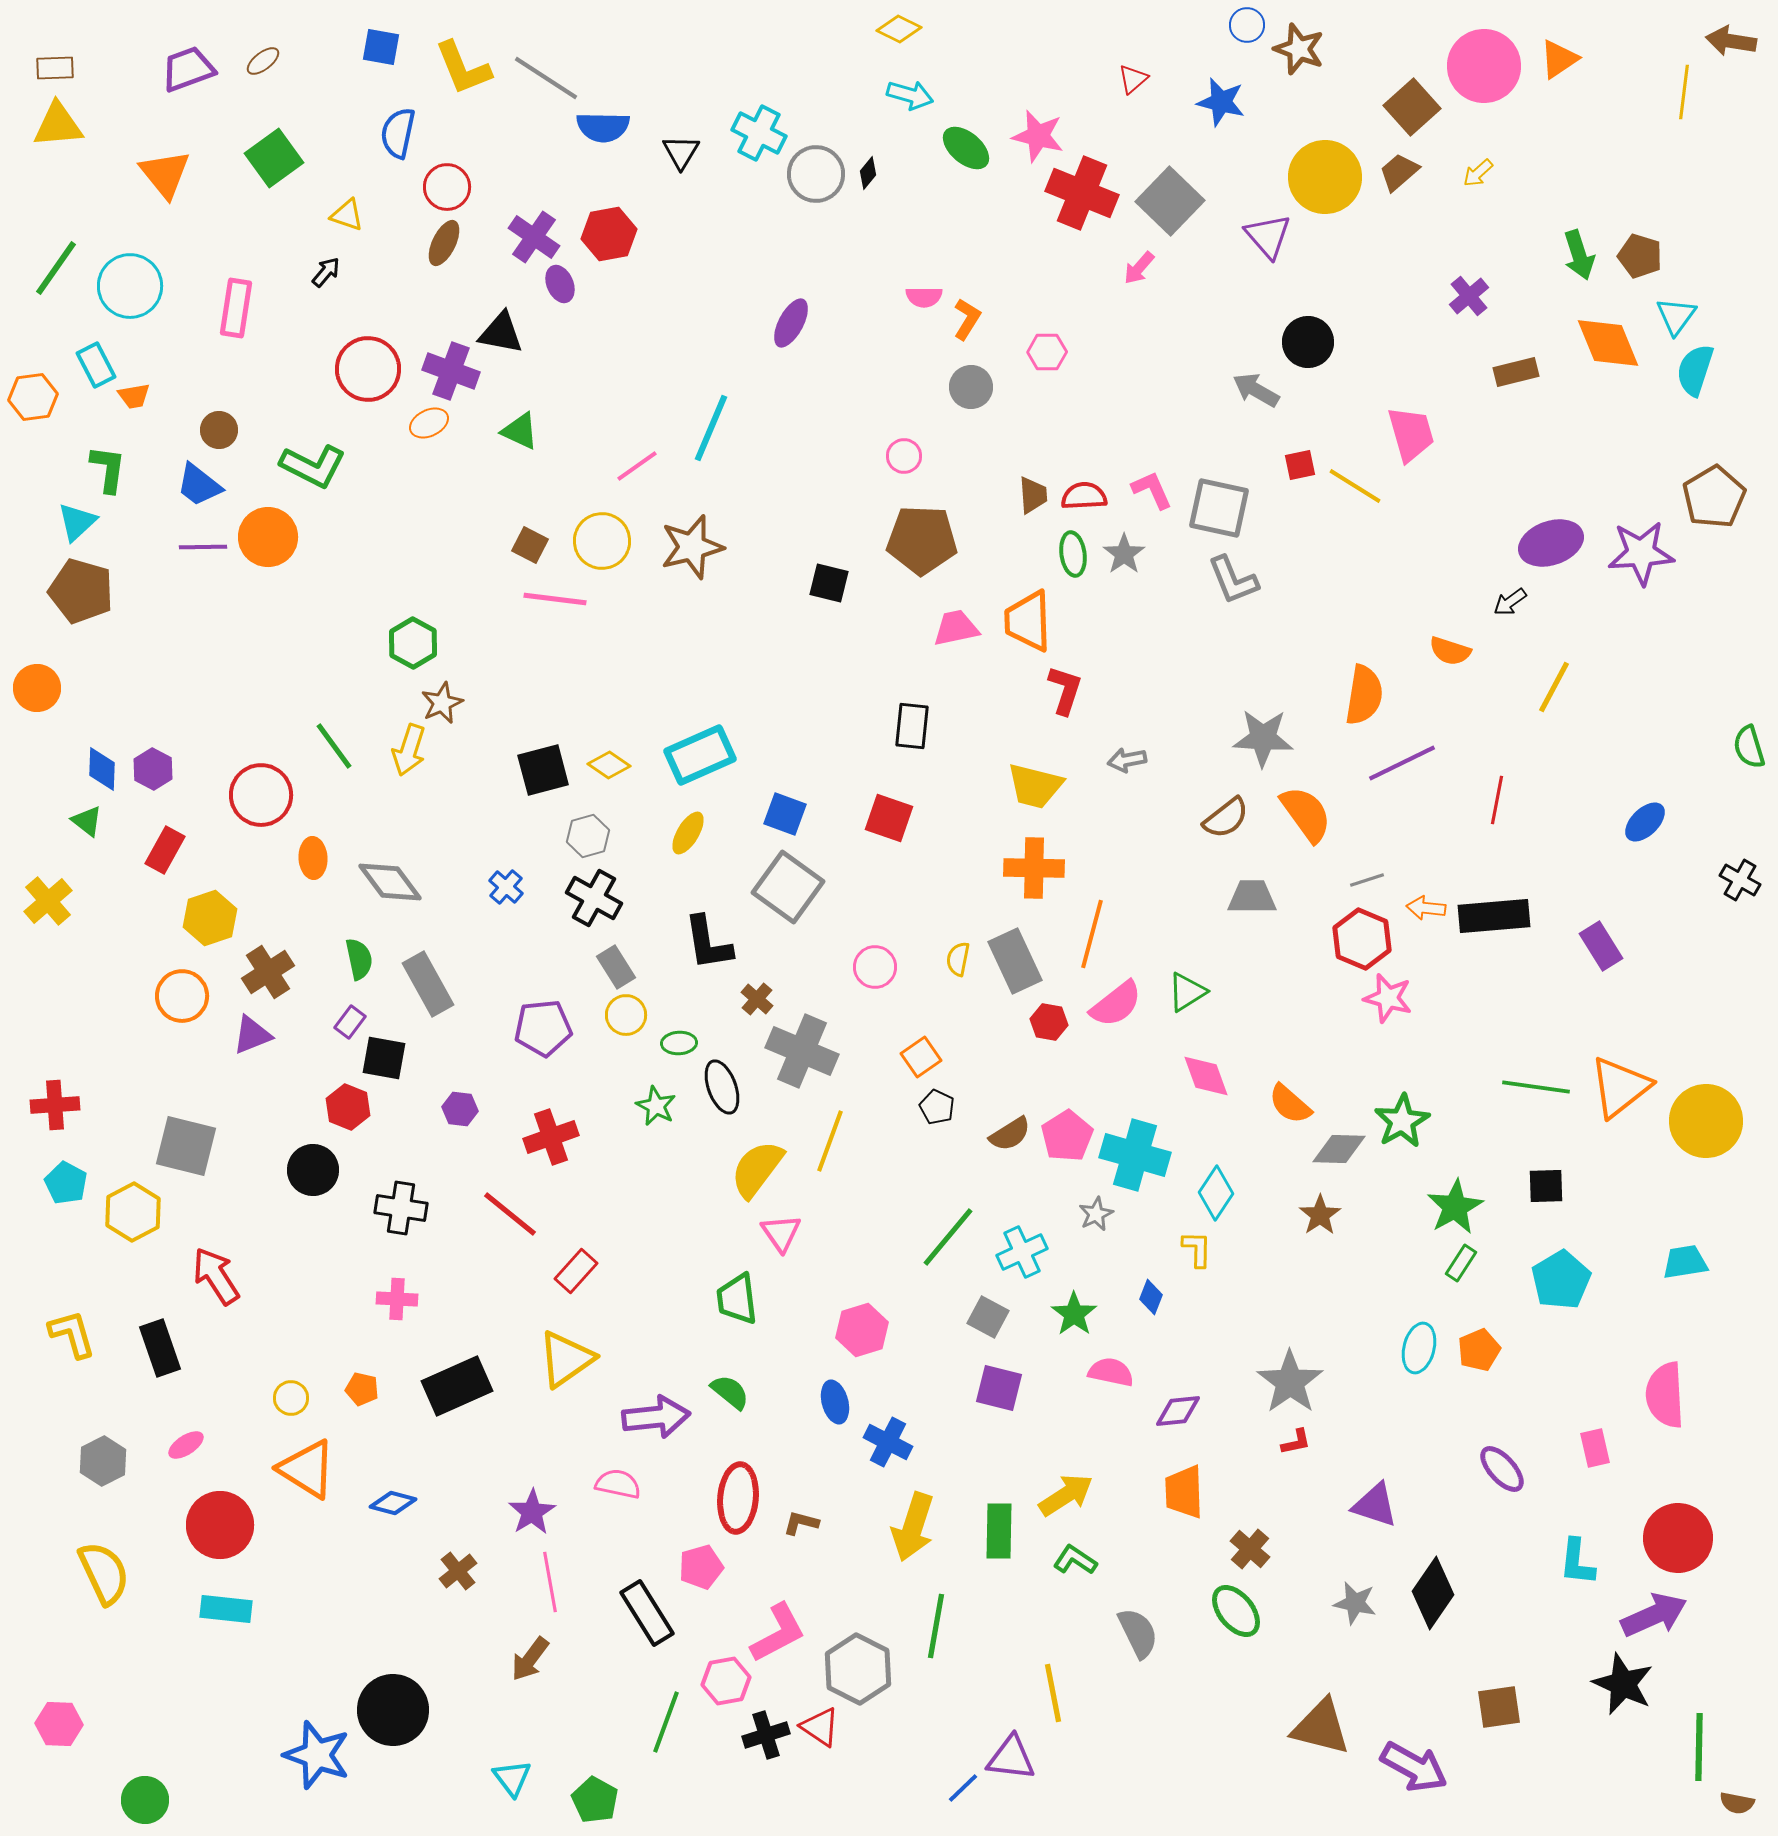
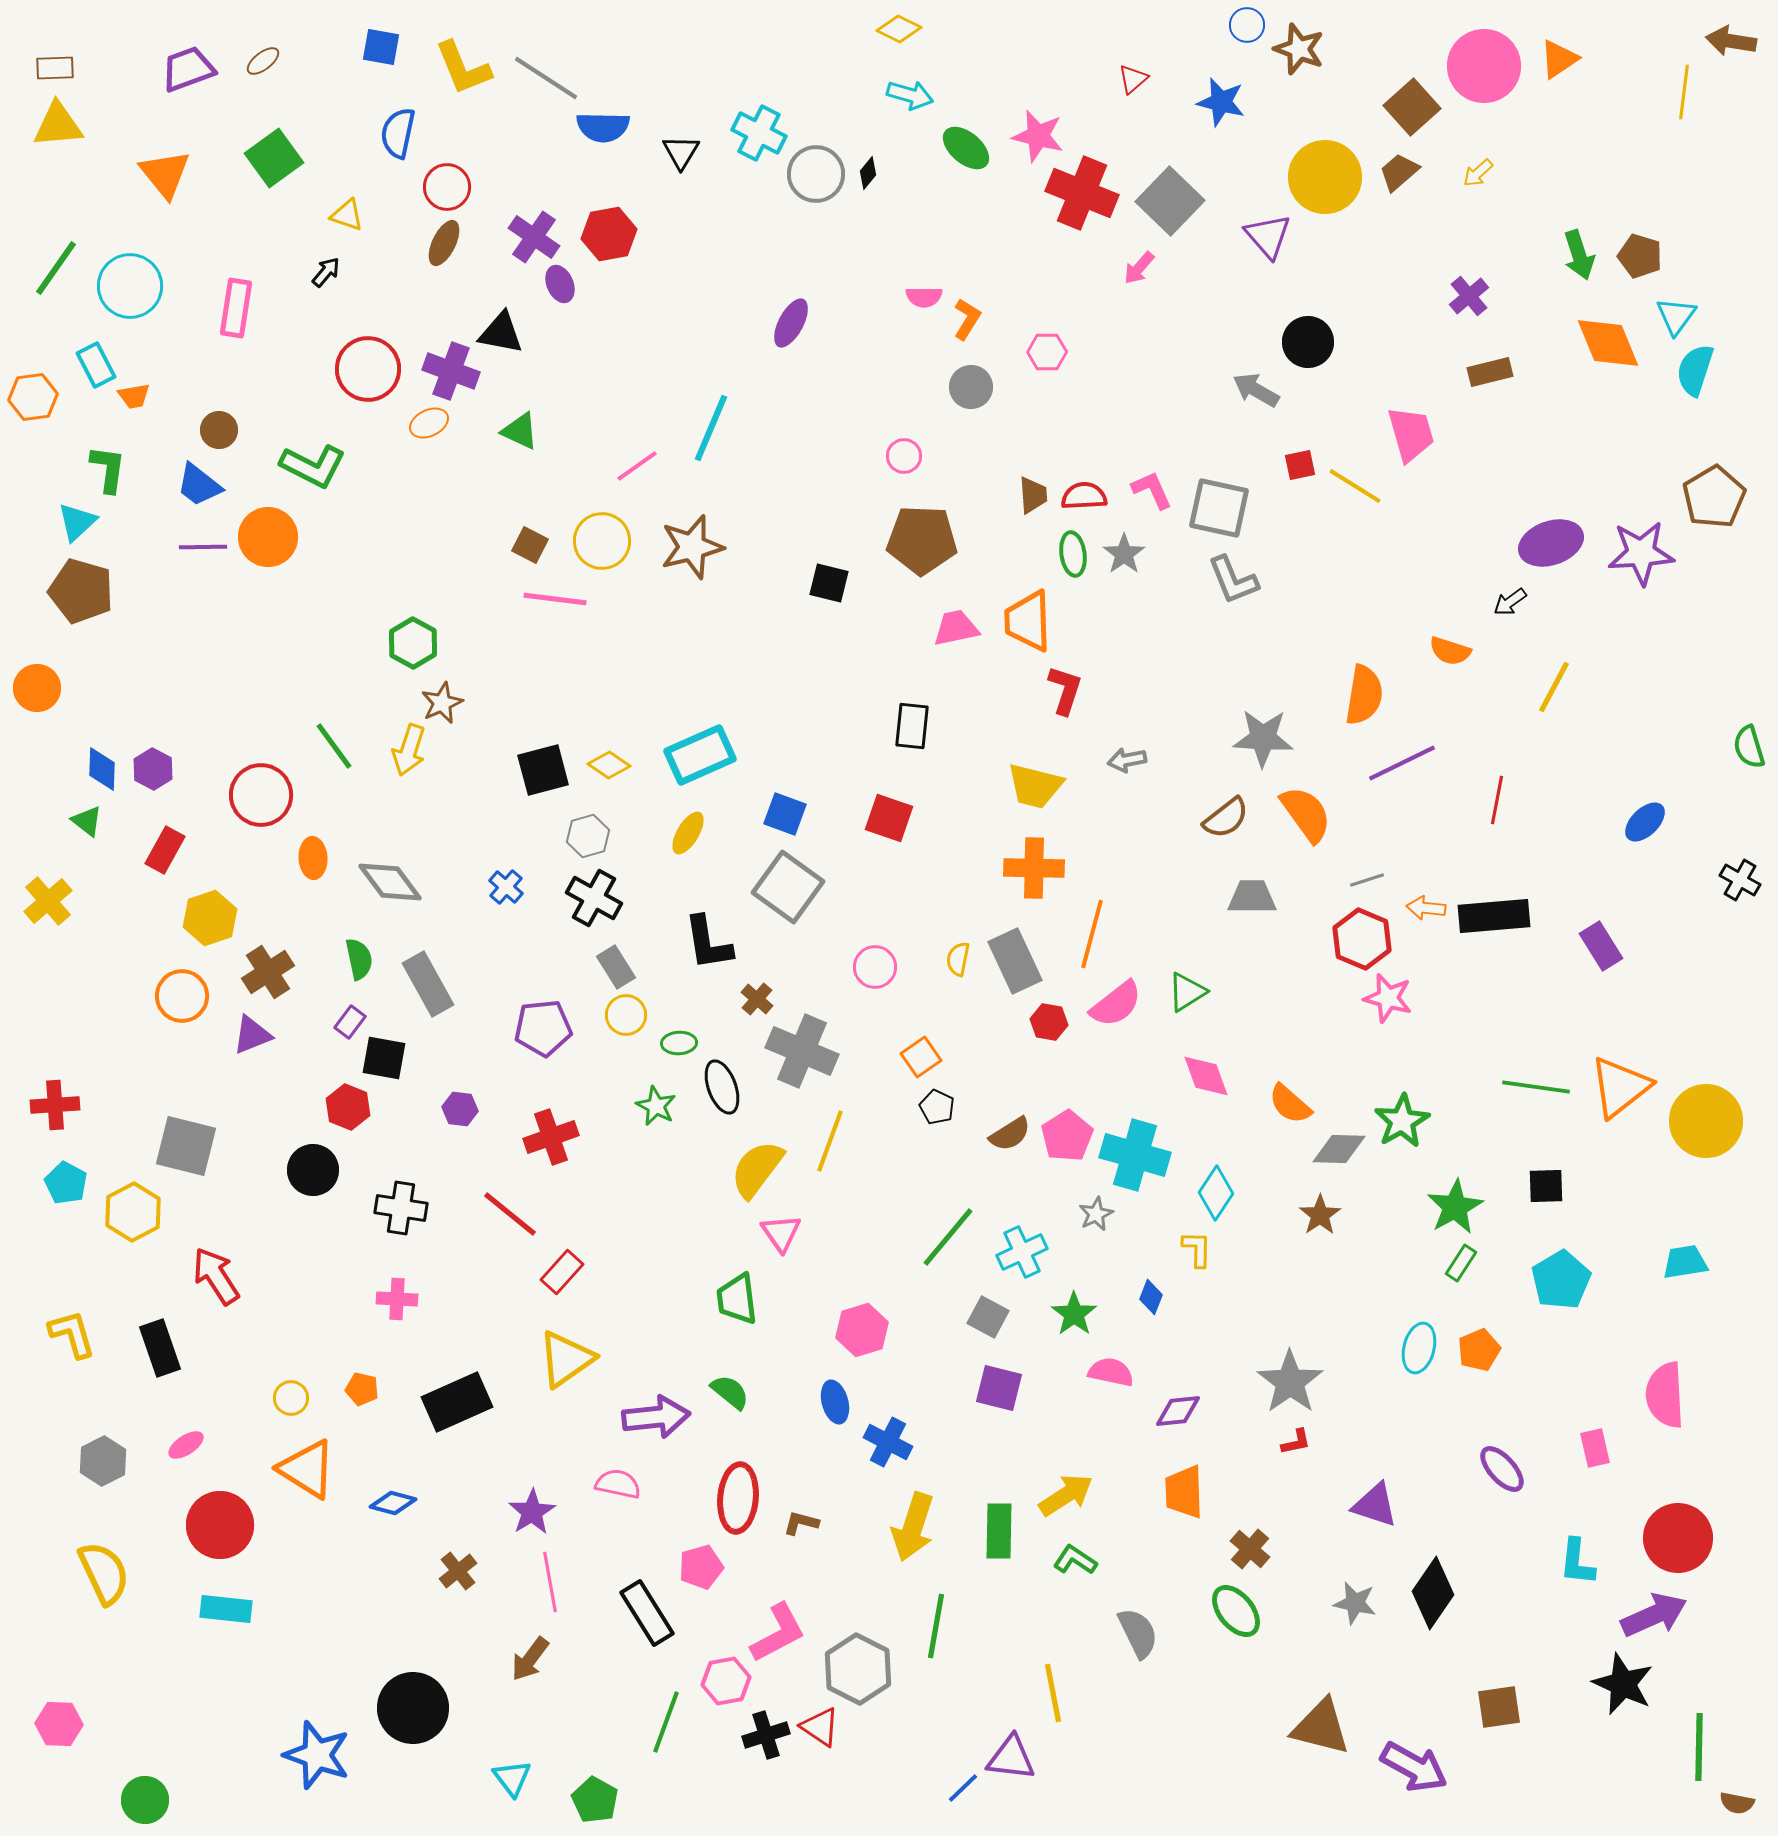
brown rectangle at (1516, 372): moved 26 px left
red rectangle at (576, 1271): moved 14 px left, 1 px down
black rectangle at (457, 1386): moved 16 px down
black circle at (393, 1710): moved 20 px right, 2 px up
